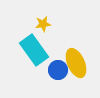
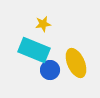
cyan rectangle: rotated 32 degrees counterclockwise
blue circle: moved 8 px left
